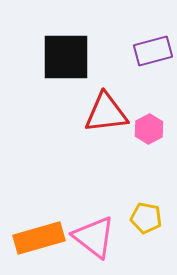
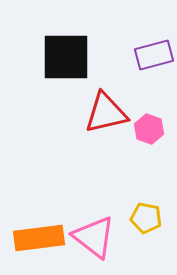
purple rectangle: moved 1 px right, 4 px down
red triangle: rotated 6 degrees counterclockwise
pink hexagon: rotated 12 degrees counterclockwise
orange rectangle: rotated 9 degrees clockwise
